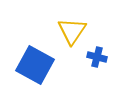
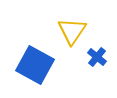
blue cross: rotated 24 degrees clockwise
